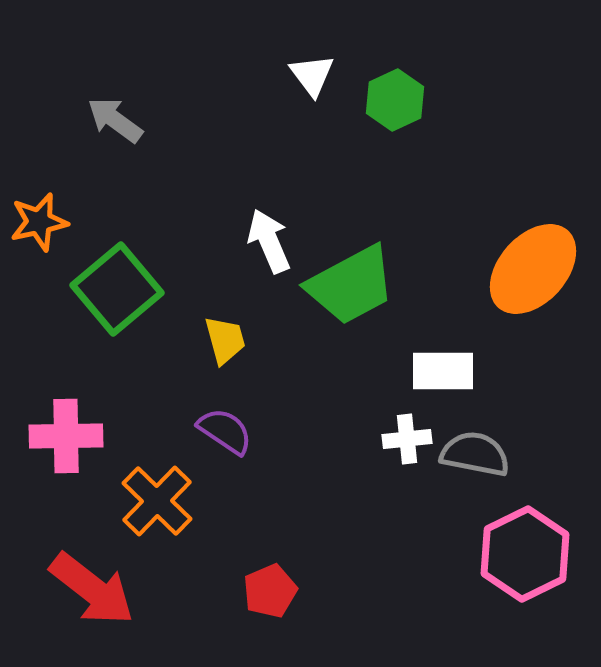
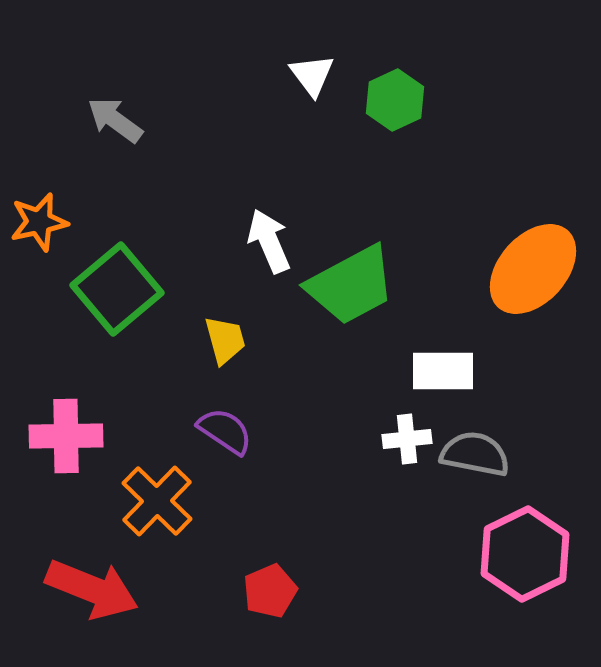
red arrow: rotated 16 degrees counterclockwise
